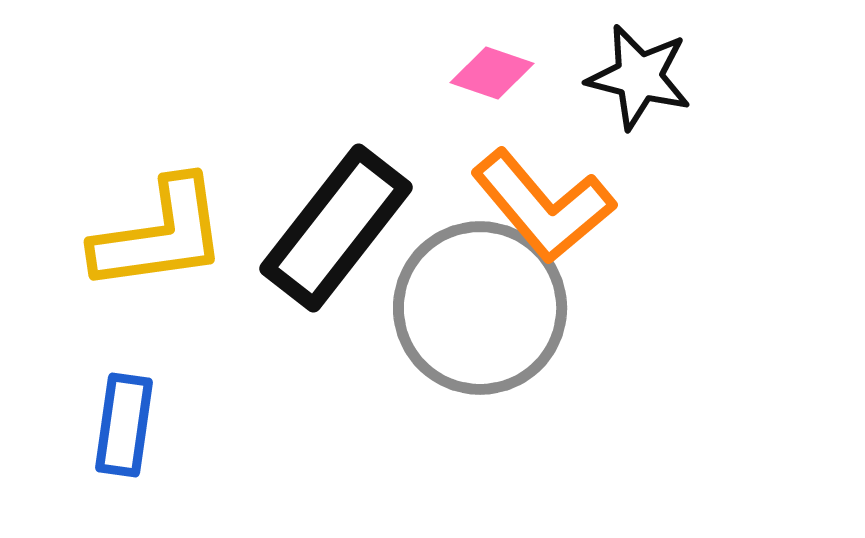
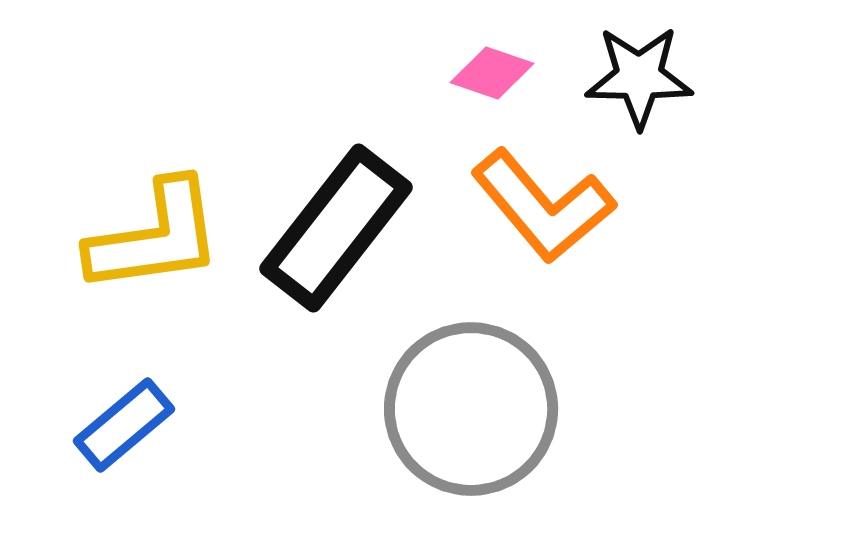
black star: rotated 13 degrees counterclockwise
yellow L-shape: moved 5 px left, 2 px down
gray circle: moved 9 px left, 101 px down
blue rectangle: rotated 42 degrees clockwise
